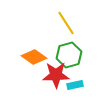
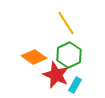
green hexagon: rotated 10 degrees counterclockwise
red star: rotated 24 degrees clockwise
cyan rectangle: rotated 49 degrees counterclockwise
